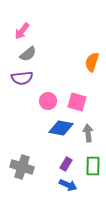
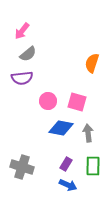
orange semicircle: moved 1 px down
